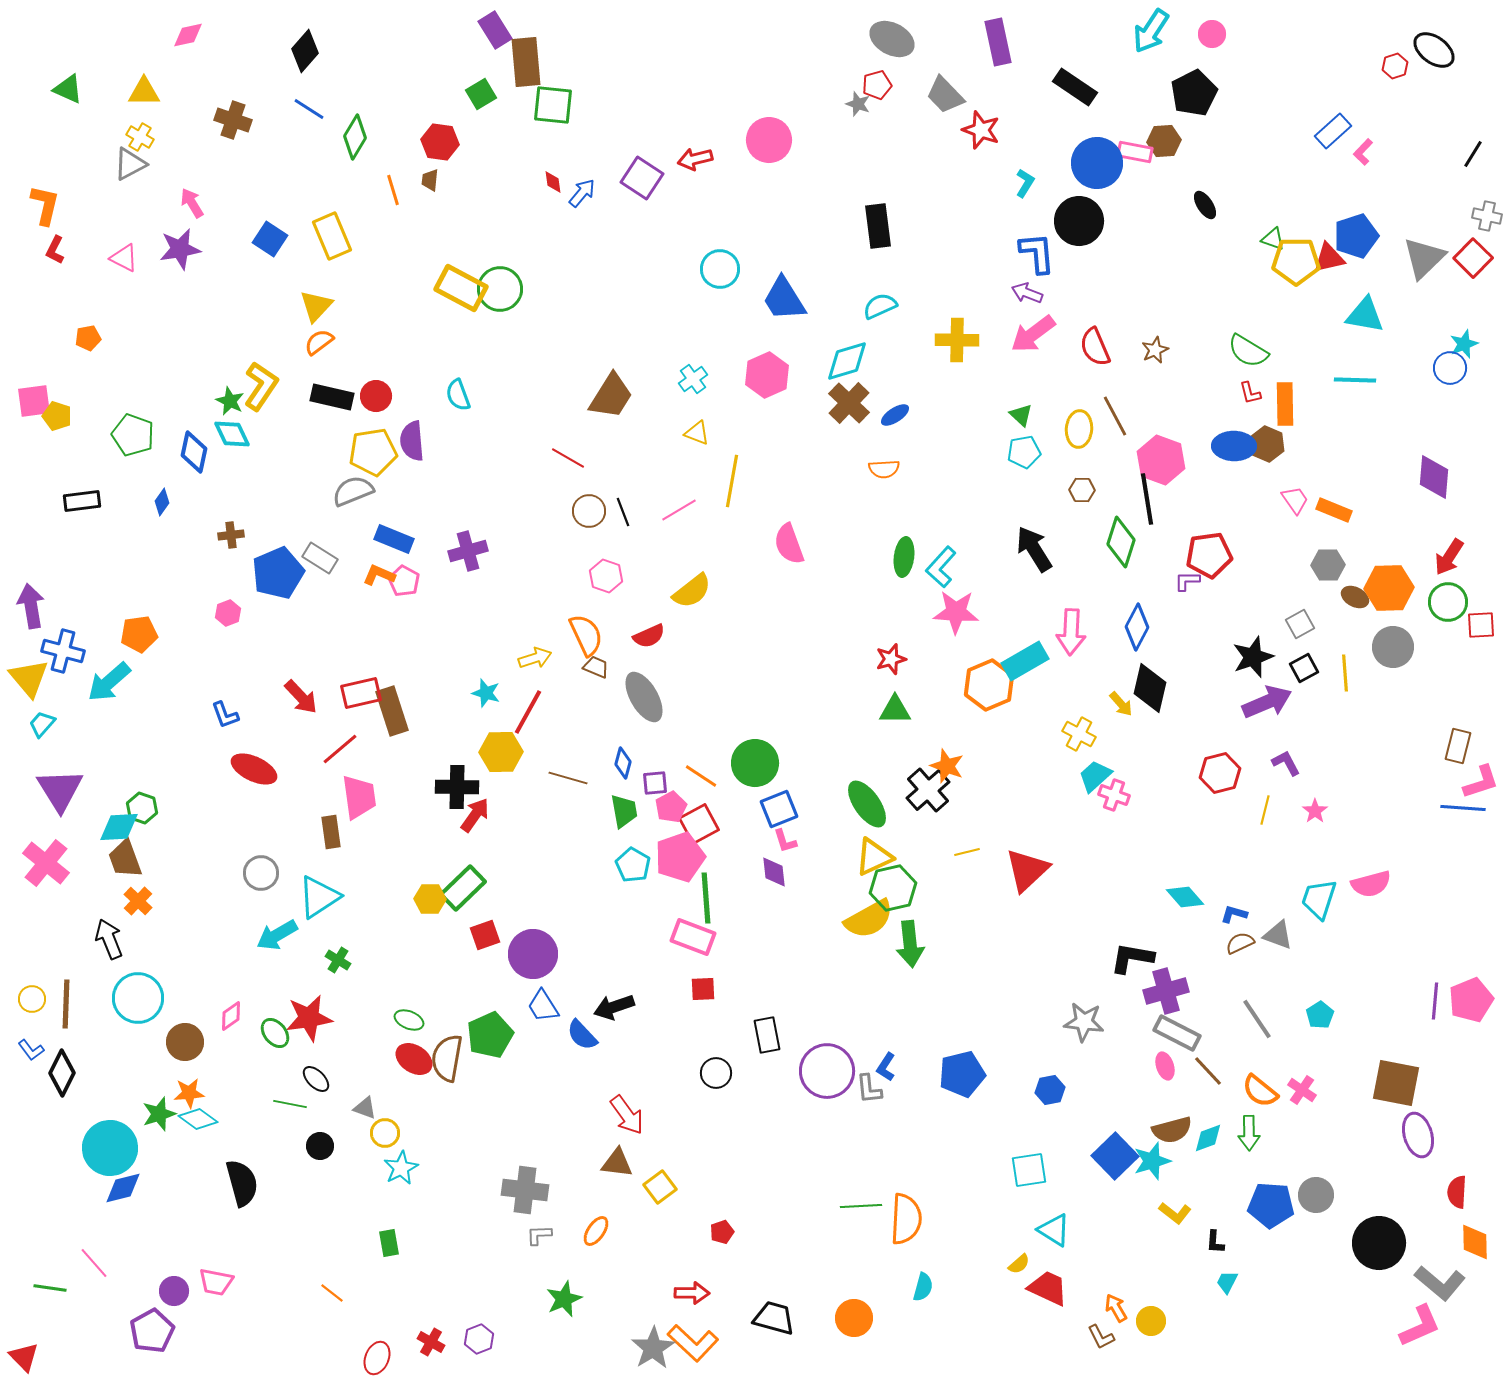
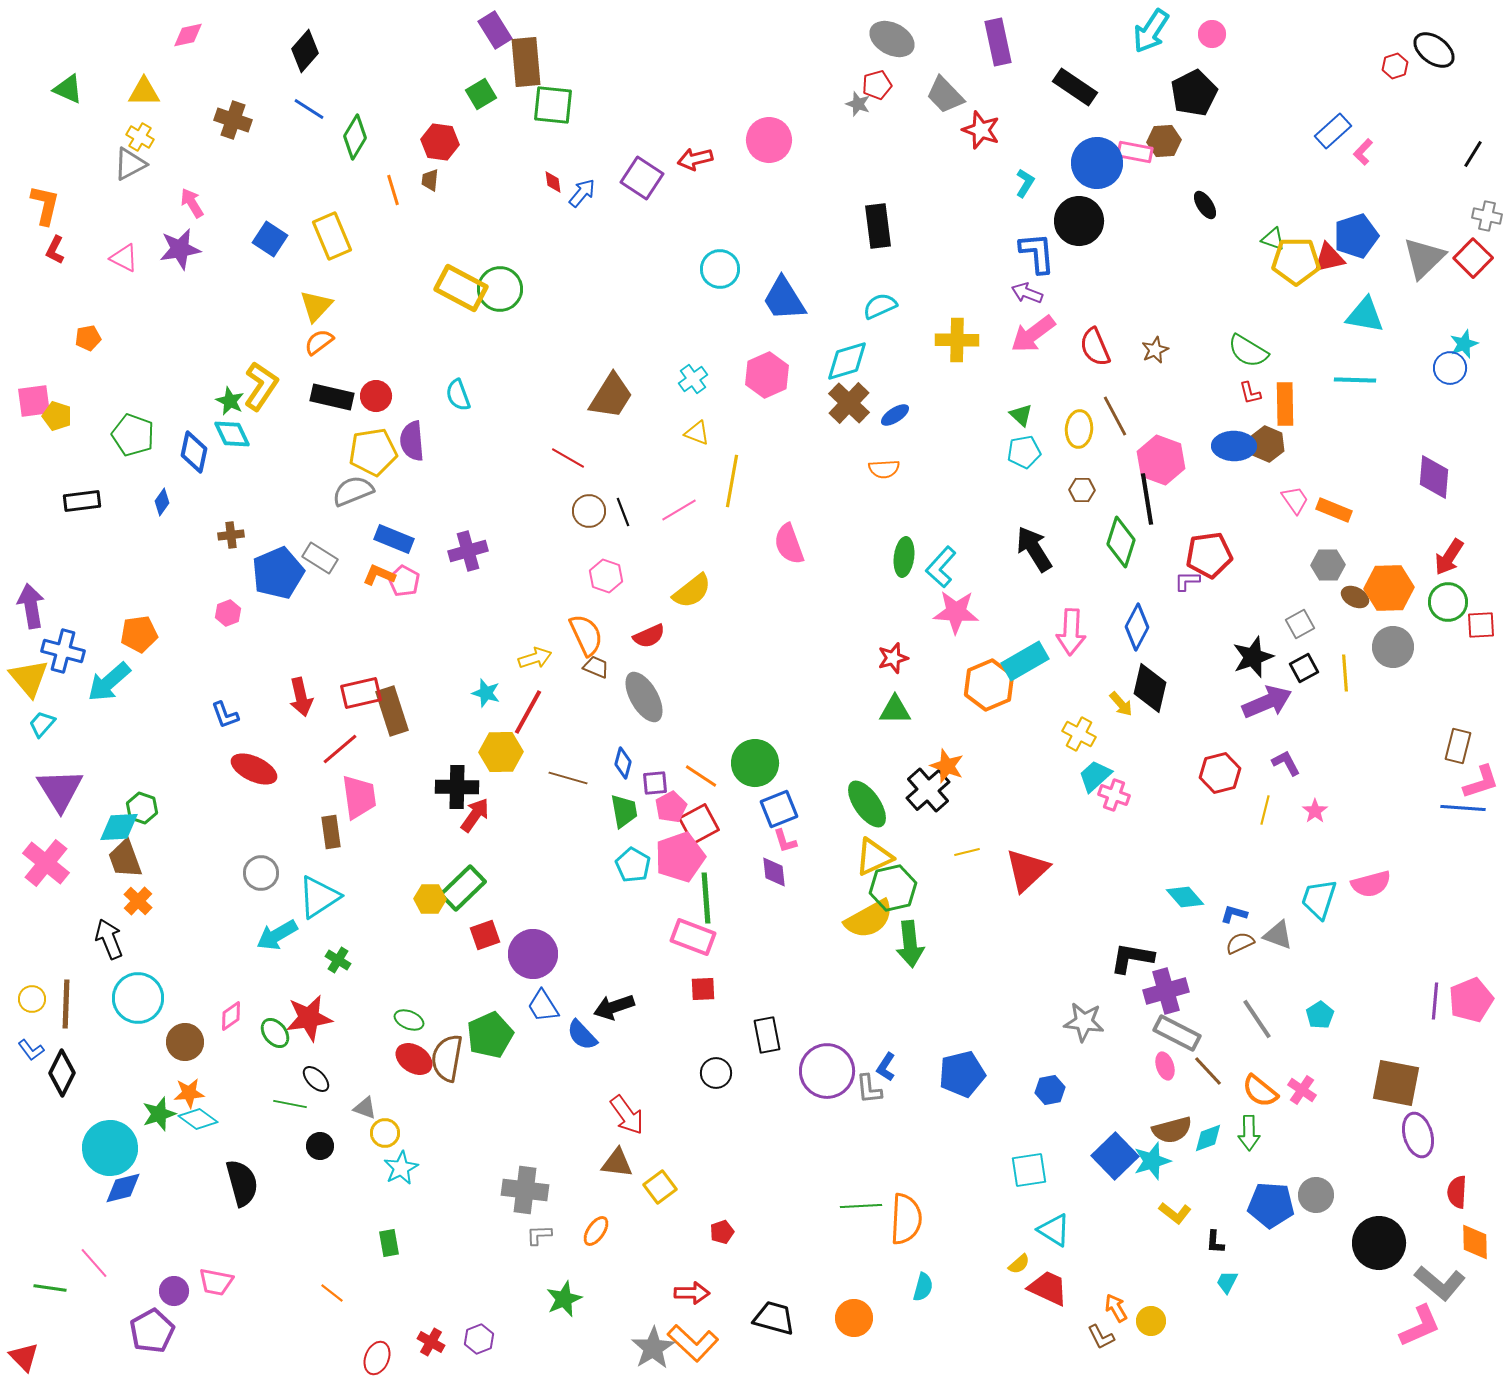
red star at (891, 659): moved 2 px right, 1 px up
red arrow at (301, 697): rotated 30 degrees clockwise
